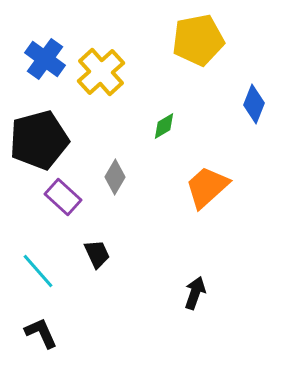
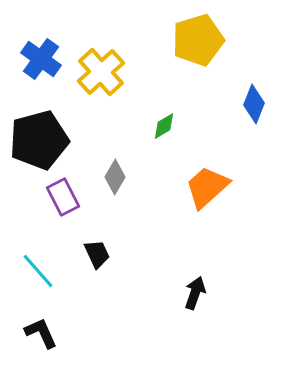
yellow pentagon: rotated 6 degrees counterclockwise
blue cross: moved 4 px left
purple rectangle: rotated 21 degrees clockwise
